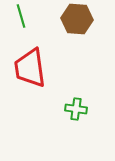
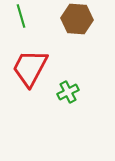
red trapezoid: rotated 36 degrees clockwise
green cross: moved 8 px left, 17 px up; rotated 35 degrees counterclockwise
